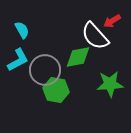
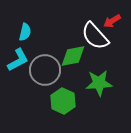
cyan semicircle: moved 3 px right, 2 px down; rotated 42 degrees clockwise
green diamond: moved 5 px left, 1 px up
green star: moved 11 px left, 1 px up
green hexagon: moved 7 px right, 11 px down; rotated 15 degrees clockwise
